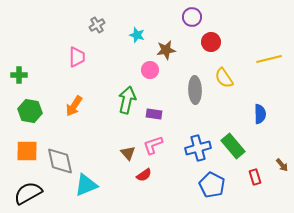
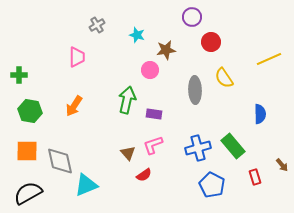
yellow line: rotated 10 degrees counterclockwise
